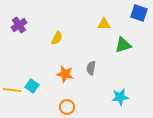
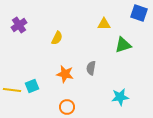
cyan square: rotated 32 degrees clockwise
